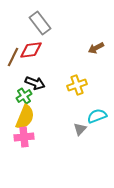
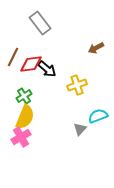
red diamond: moved 14 px down
black arrow: moved 12 px right, 14 px up; rotated 18 degrees clockwise
cyan semicircle: moved 1 px right
pink cross: moved 3 px left; rotated 24 degrees counterclockwise
